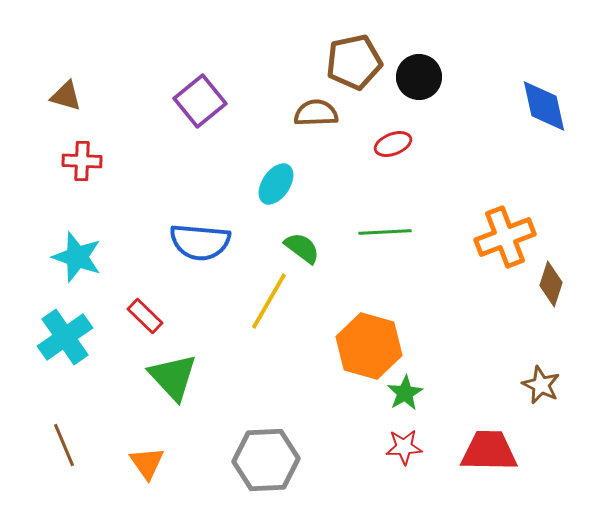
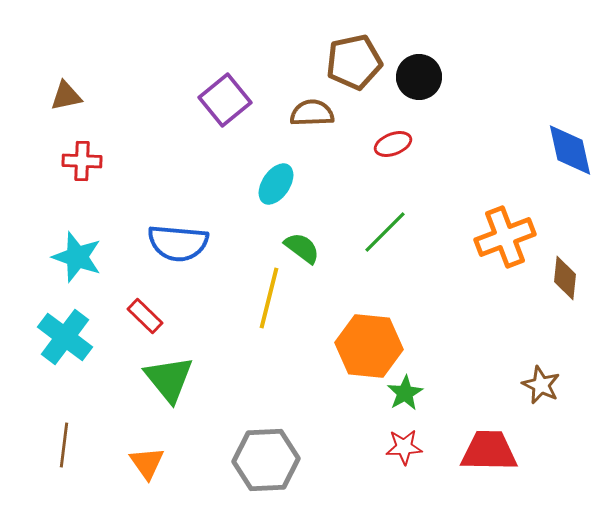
brown triangle: rotated 28 degrees counterclockwise
purple square: moved 25 px right, 1 px up
blue diamond: moved 26 px right, 44 px down
brown semicircle: moved 4 px left
green line: rotated 42 degrees counterclockwise
blue semicircle: moved 22 px left, 1 px down
brown diamond: moved 14 px right, 6 px up; rotated 12 degrees counterclockwise
yellow line: moved 3 px up; rotated 16 degrees counterclockwise
cyan cross: rotated 18 degrees counterclockwise
orange hexagon: rotated 10 degrees counterclockwise
green triangle: moved 4 px left, 2 px down; rotated 4 degrees clockwise
brown line: rotated 30 degrees clockwise
